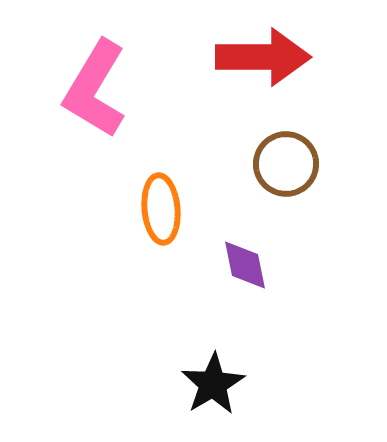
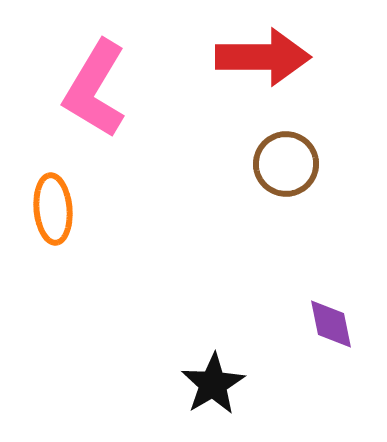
orange ellipse: moved 108 px left
purple diamond: moved 86 px right, 59 px down
